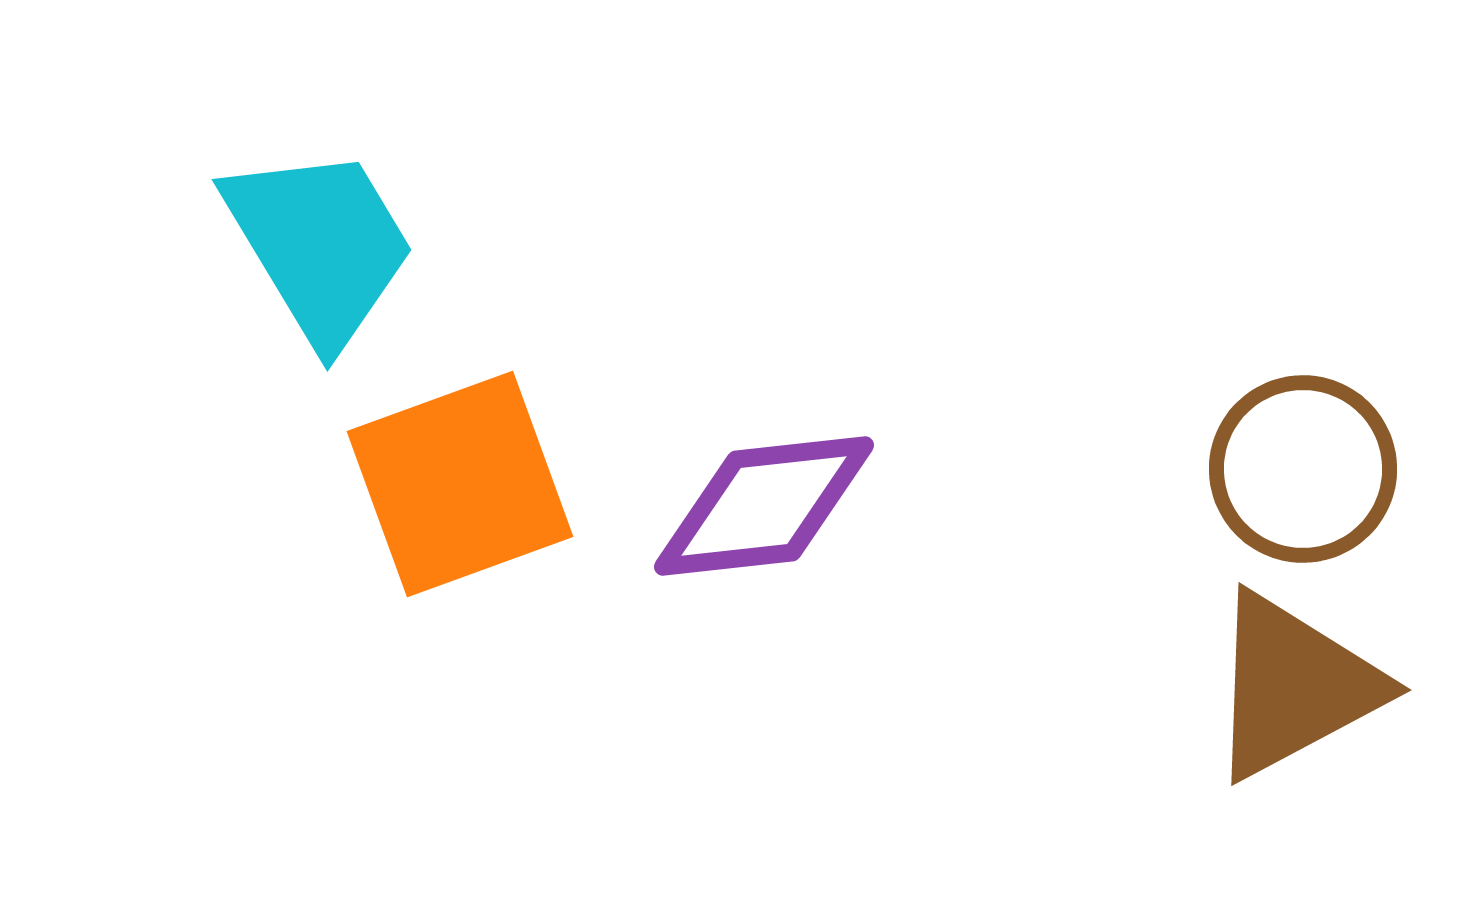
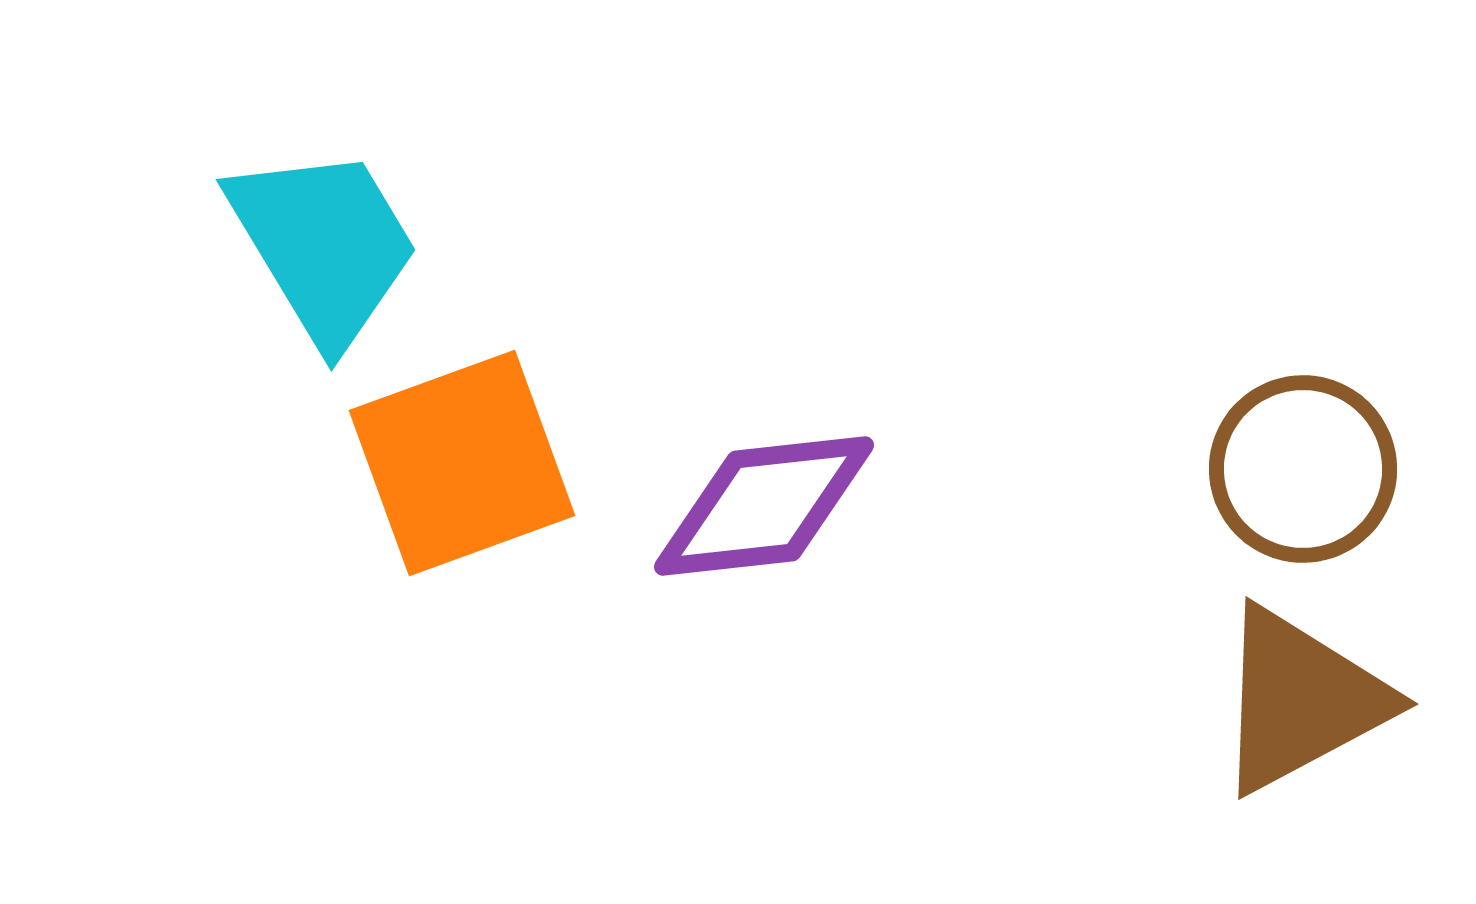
cyan trapezoid: moved 4 px right
orange square: moved 2 px right, 21 px up
brown triangle: moved 7 px right, 14 px down
